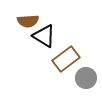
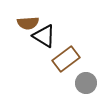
brown semicircle: moved 2 px down
gray circle: moved 5 px down
